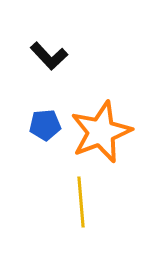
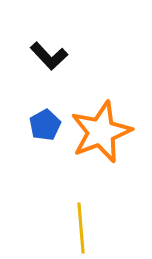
blue pentagon: rotated 24 degrees counterclockwise
yellow line: moved 26 px down
